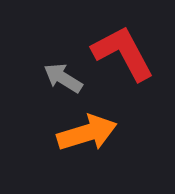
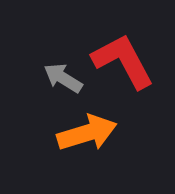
red L-shape: moved 8 px down
